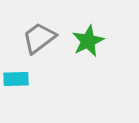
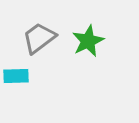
cyan rectangle: moved 3 px up
